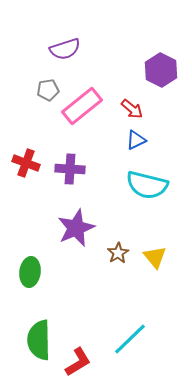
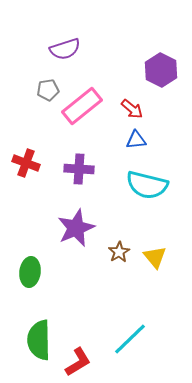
blue triangle: rotated 20 degrees clockwise
purple cross: moved 9 px right
brown star: moved 1 px right, 1 px up
